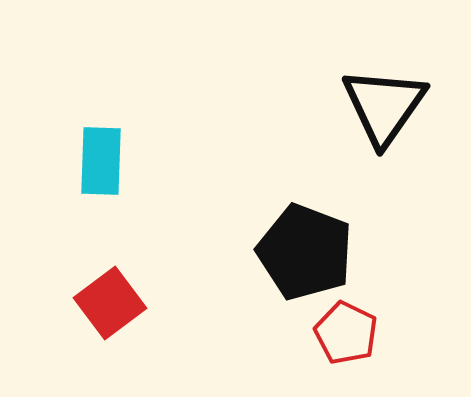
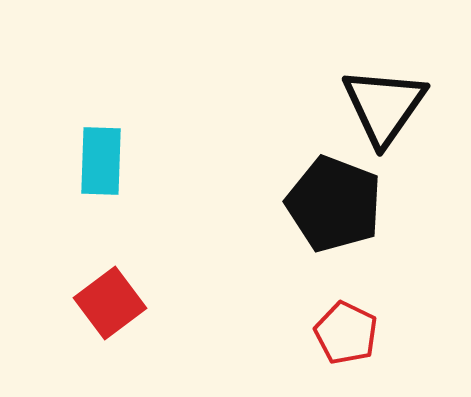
black pentagon: moved 29 px right, 48 px up
